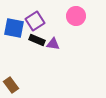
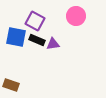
purple square: rotated 30 degrees counterclockwise
blue square: moved 2 px right, 9 px down
purple triangle: rotated 16 degrees counterclockwise
brown rectangle: rotated 35 degrees counterclockwise
